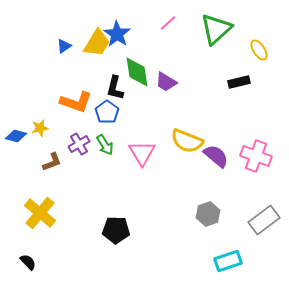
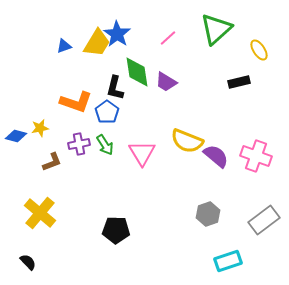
pink line: moved 15 px down
blue triangle: rotated 14 degrees clockwise
purple cross: rotated 20 degrees clockwise
